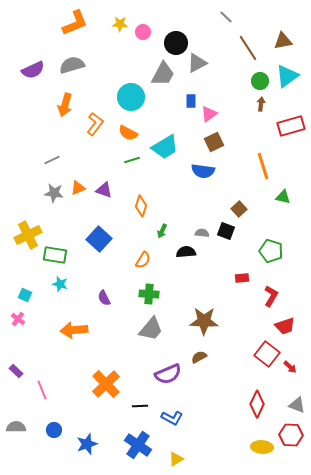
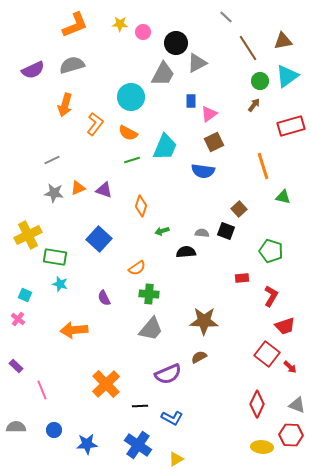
orange L-shape at (75, 23): moved 2 px down
brown arrow at (261, 104): moved 7 px left, 1 px down; rotated 32 degrees clockwise
cyan trapezoid at (165, 147): rotated 36 degrees counterclockwise
green arrow at (162, 231): rotated 48 degrees clockwise
green rectangle at (55, 255): moved 2 px down
orange semicircle at (143, 260): moved 6 px left, 8 px down; rotated 24 degrees clockwise
purple rectangle at (16, 371): moved 5 px up
blue star at (87, 444): rotated 15 degrees clockwise
